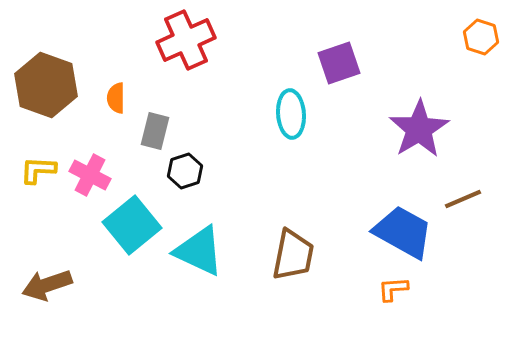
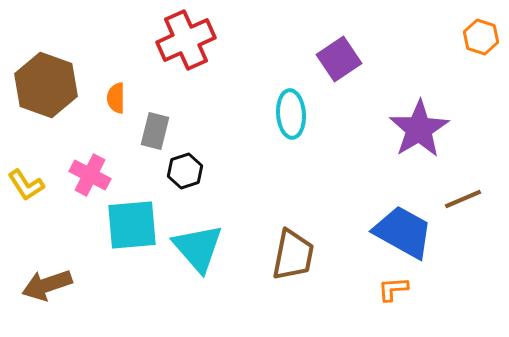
purple square: moved 4 px up; rotated 15 degrees counterclockwise
yellow L-shape: moved 12 px left, 15 px down; rotated 126 degrees counterclockwise
cyan square: rotated 34 degrees clockwise
cyan triangle: moved 1 px left, 3 px up; rotated 24 degrees clockwise
